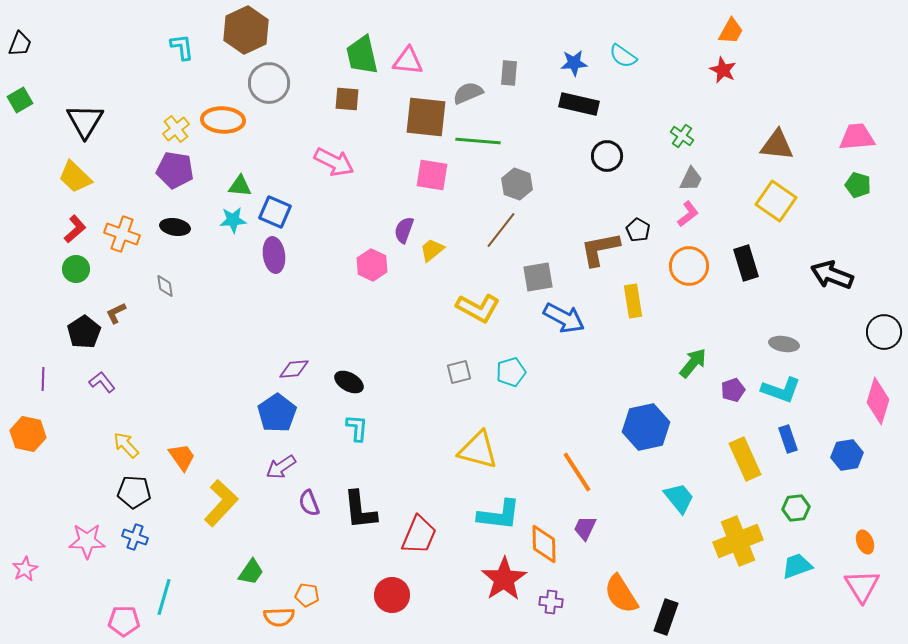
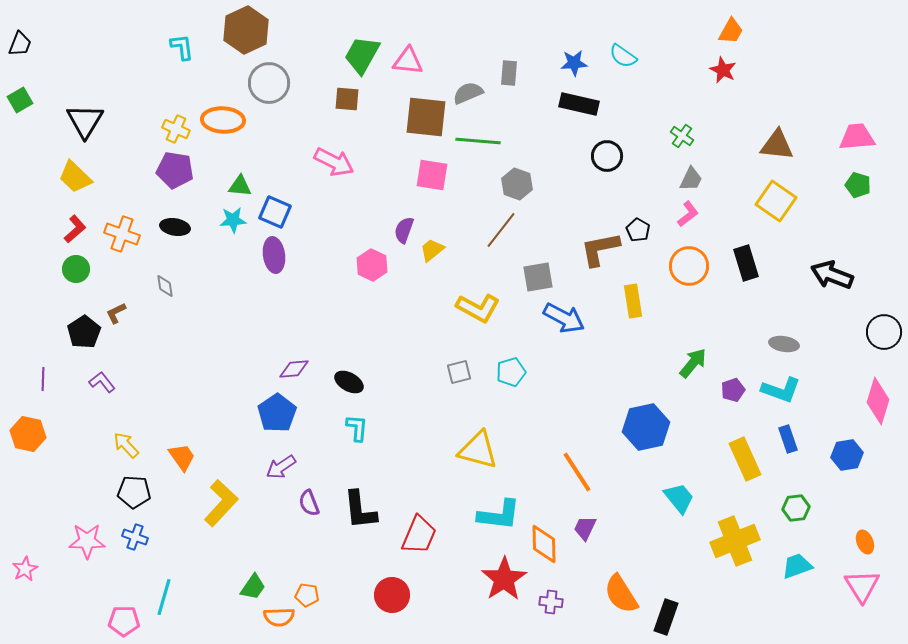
green trapezoid at (362, 55): rotated 42 degrees clockwise
yellow cross at (176, 129): rotated 28 degrees counterclockwise
yellow cross at (738, 541): moved 3 px left
green trapezoid at (251, 572): moved 2 px right, 15 px down
